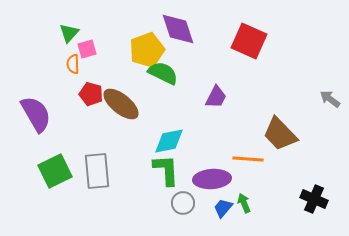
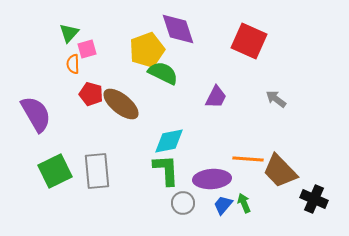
gray arrow: moved 54 px left
brown trapezoid: moved 37 px down
blue trapezoid: moved 3 px up
